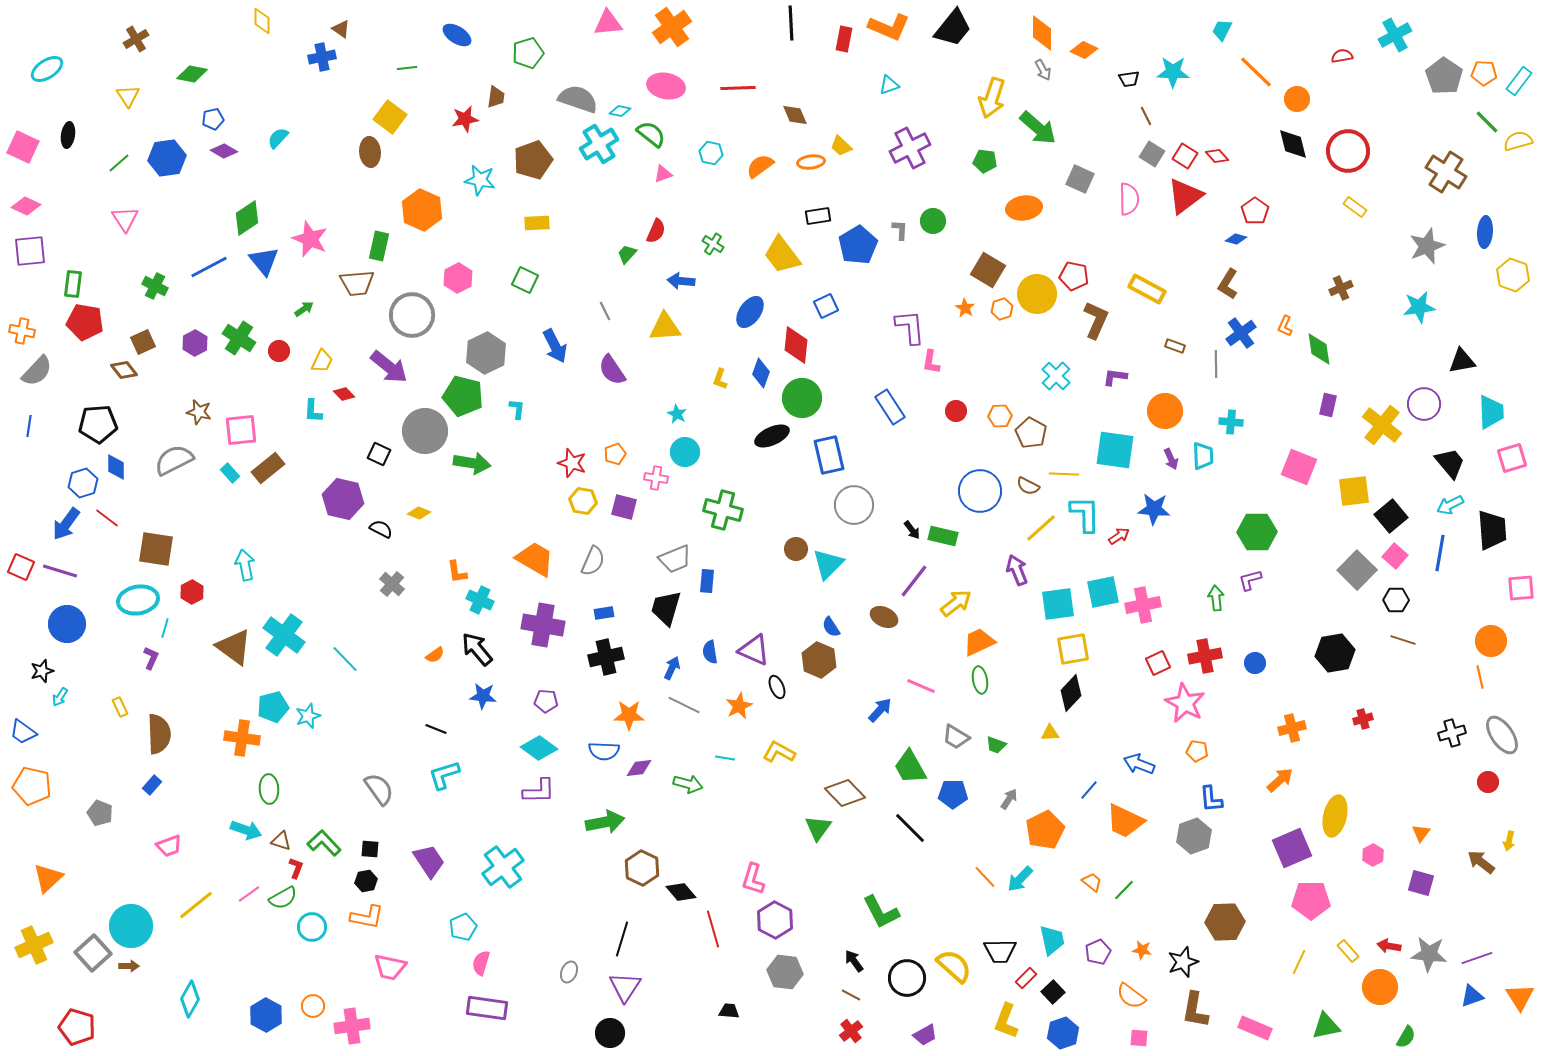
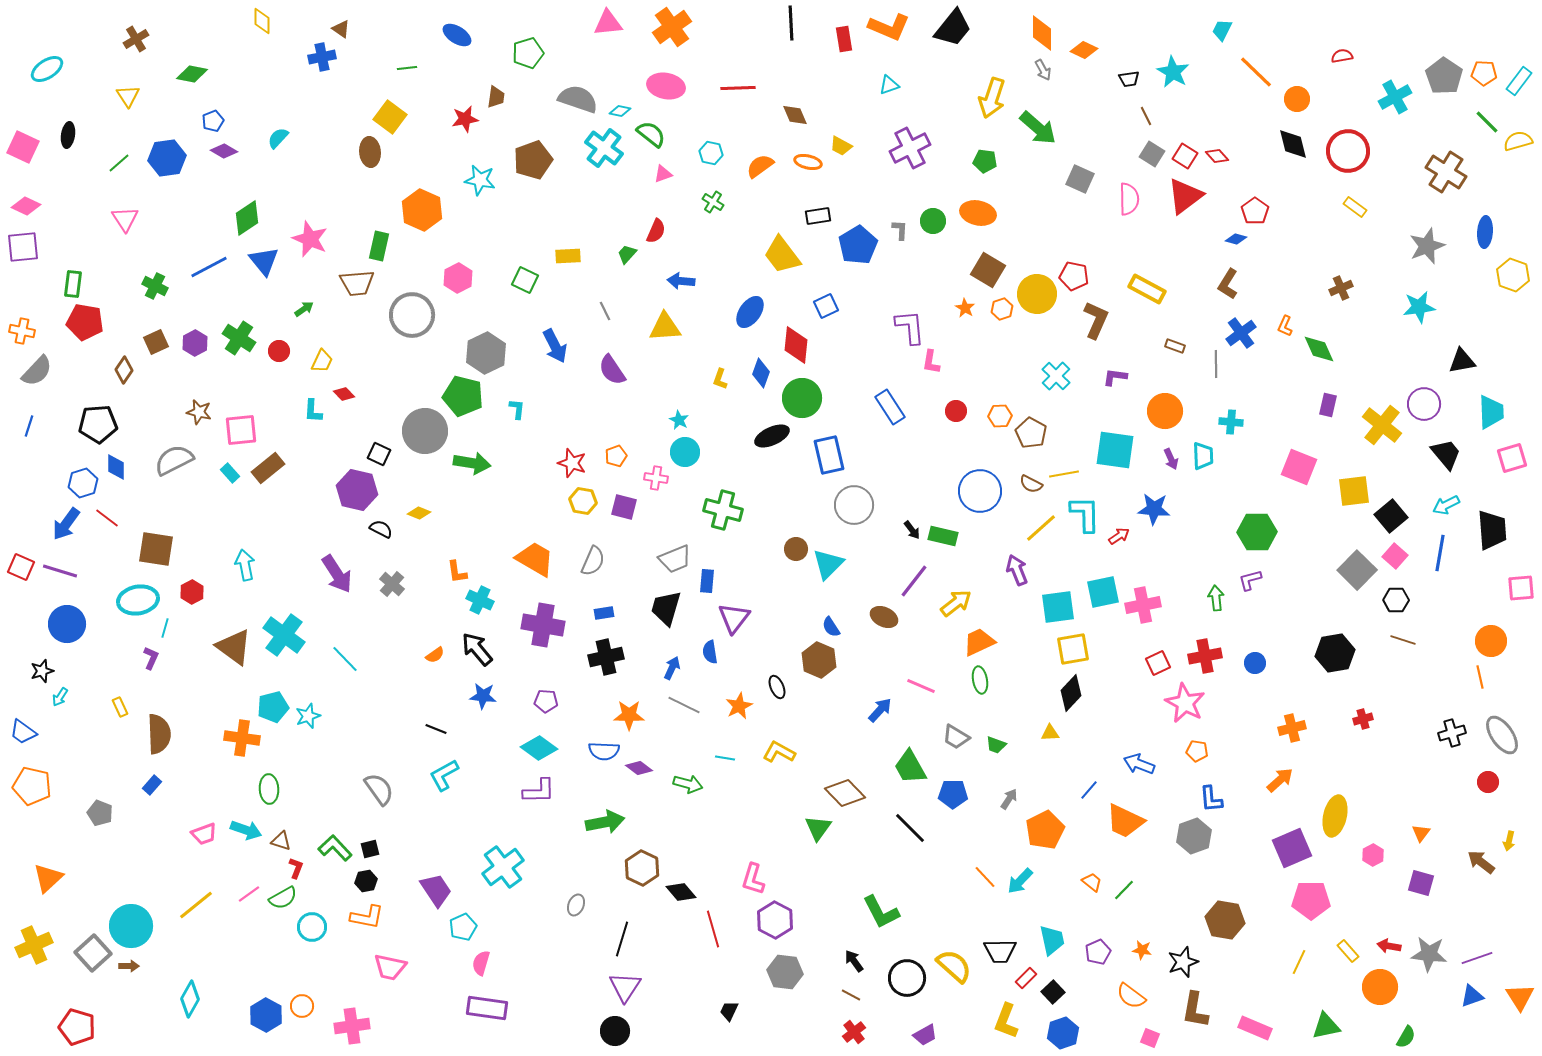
cyan cross at (1395, 35): moved 62 px down
red rectangle at (844, 39): rotated 20 degrees counterclockwise
cyan star at (1173, 72): rotated 28 degrees clockwise
blue pentagon at (213, 119): moved 2 px down; rotated 10 degrees counterclockwise
cyan cross at (599, 144): moved 5 px right, 4 px down; rotated 21 degrees counterclockwise
yellow trapezoid at (841, 146): rotated 15 degrees counterclockwise
orange ellipse at (811, 162): moved 3 px left; rotated 20 degrees clockwise
orange ellipse at (1024, 208): moved 46 px left, 5 px down; rotated 20 degrees clockwise
yellow rectangle at (537, 223): moved 31 px right, 33 px down
green cross at (713, 244): moved 42 px up
purple square at (30, 251): moved 7 px left, 4 px up
brown square at (143, 342): moved 13 px right
green diamond at (1319, 349): rotated 16 degrees counterclockwise
purple arrow at (389, 367): moved 52 px left, 207 px down; rotated 18 degrees clockwise
brown diamond at (124, 370): rotated 72 degrees clockwise
cyan star at (677, 414): moved 2 px right, 6 px down
blue line at (29, 426): rotated 10 degrees clockwise
orange pentagon at (615, 454): moved 1 px right, 2 px down
black trapezoid at (1450, 463): moved 4 px left, 9 px up
yellow line at (1064, 474): rotated 12 degrees counterclockwise
brown semicircle at (1028, 486): moved 3 px right, 2 px up
purple hexagon at (343, 499): moved 14 px right, 9 px up
cyan arrow at (1450, 505): moved 4 px left
cyan square at (1058, 604): moved 3 px down
purple triangle at (754, 650): moved 20 px left, 32 px up; rotated 44 degrees clockwise
purple diamond at (639, 768): rotated 44 degrees clockwise
cyan L-shape at (444, 775): rotated 12 degrees counterclockwise
green L-shape at (324, 843): moved 11 px right, 5 px down
pink trapezoid at (169, 846): moved 35 px right, 12 px up
black square at (370, 849): rotated 18 degrees counterclockwise
purple trapezoid at (429, 861): moved 7 px right, 29 px down
cyan arrow at (1020, 879): moved 2 px down
brown hexagon at (1225, 922): moved 2 px up; rotated 12 degrees clockwise
gray ellipse at (569, 972): moved 7 px right, 67 px up
orange circle at (313, 1006): moved 11 px left
black trapezoid at (729, 1011): rotated 70 degrees counterclockwise
red cross at (851, 1031): moved 3 px right, 1 px down
black circle at (610, 1033): moved 5 px right, 2 px up
pink square at (1139, 1038): moved 11 px right; rotated 18 degrees clockwise
